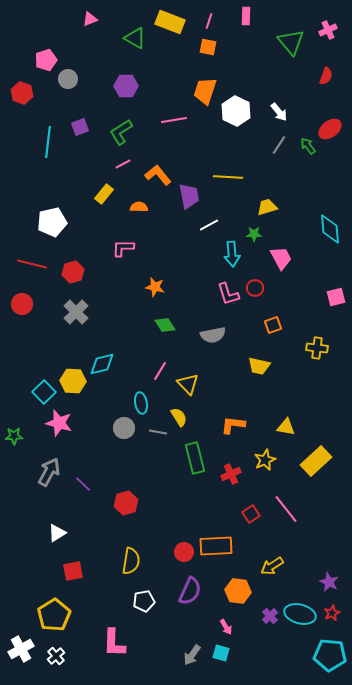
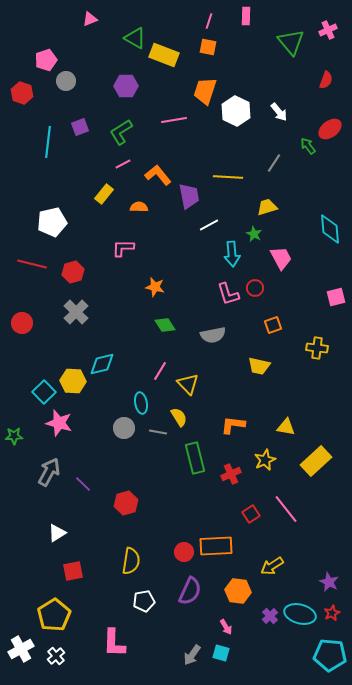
yellow rectangle at (170, 22): moved 6 px left, 33 px down
red semicircle at (326, 76): moved 4 px down
gray circle at (68, 79): moved 2 px left, 2 px down
gray line at (279, 145): moved 5 px left, 18 px down
green star at (254, 234): rotated 28 degrees clockwise
red circle at (22, 304): moved 19 px down
